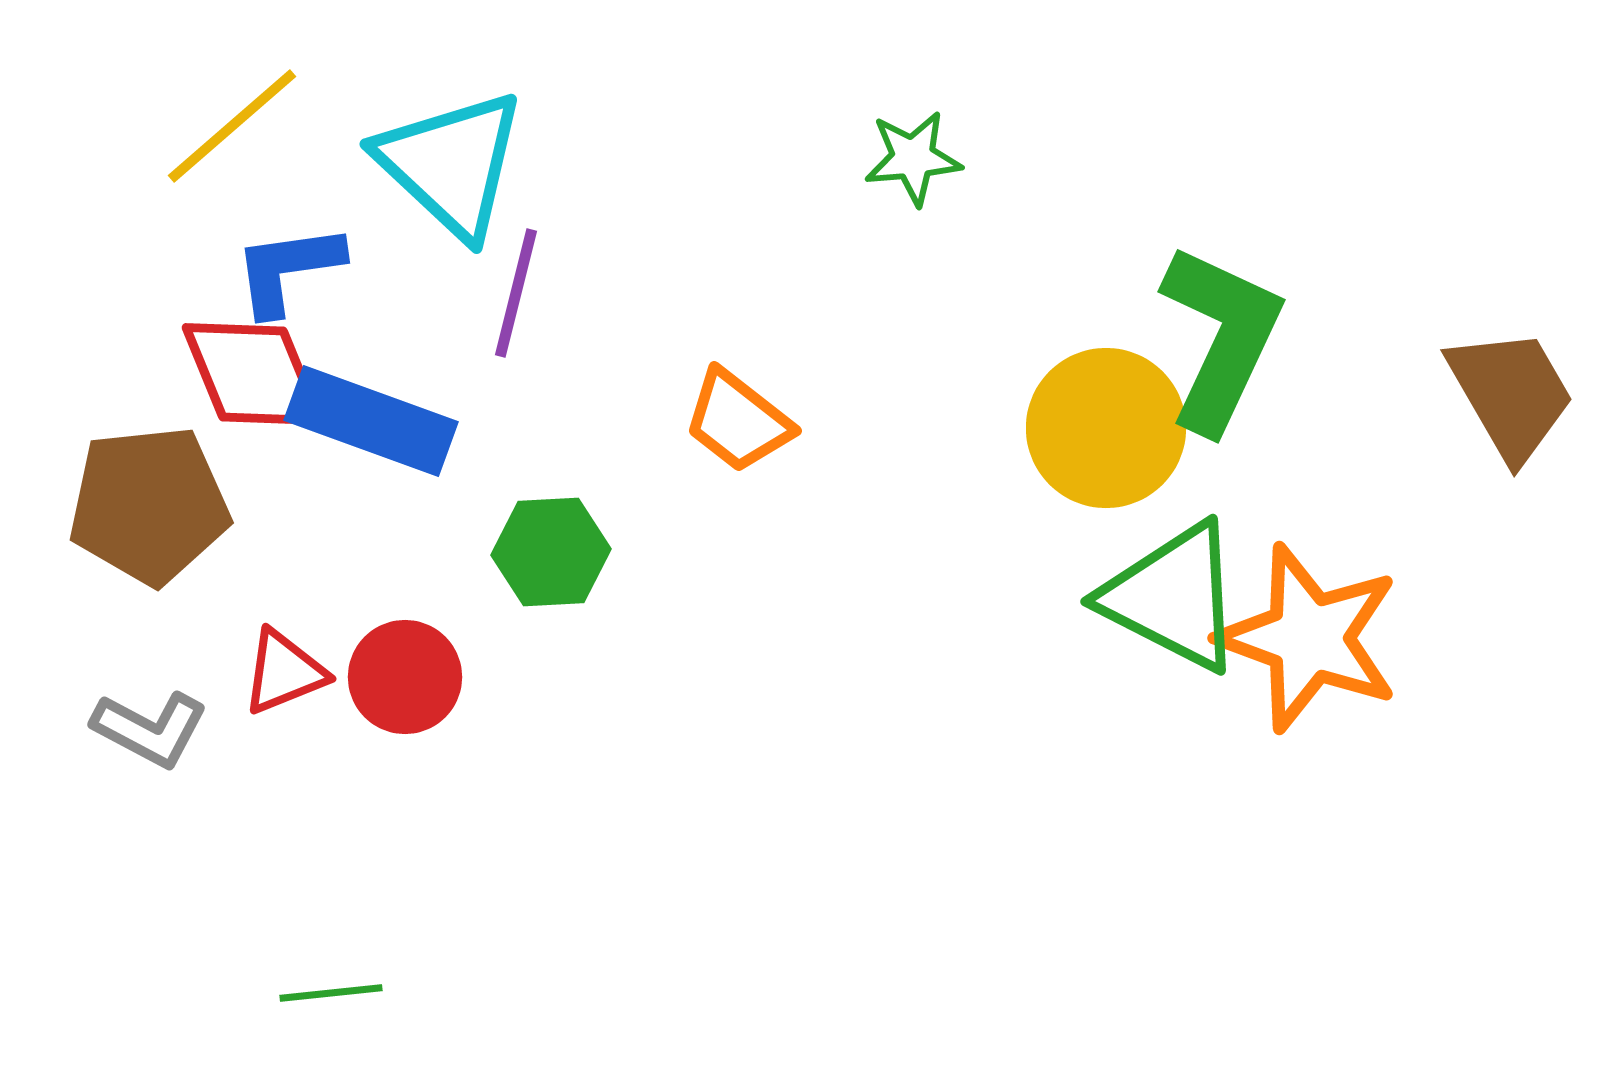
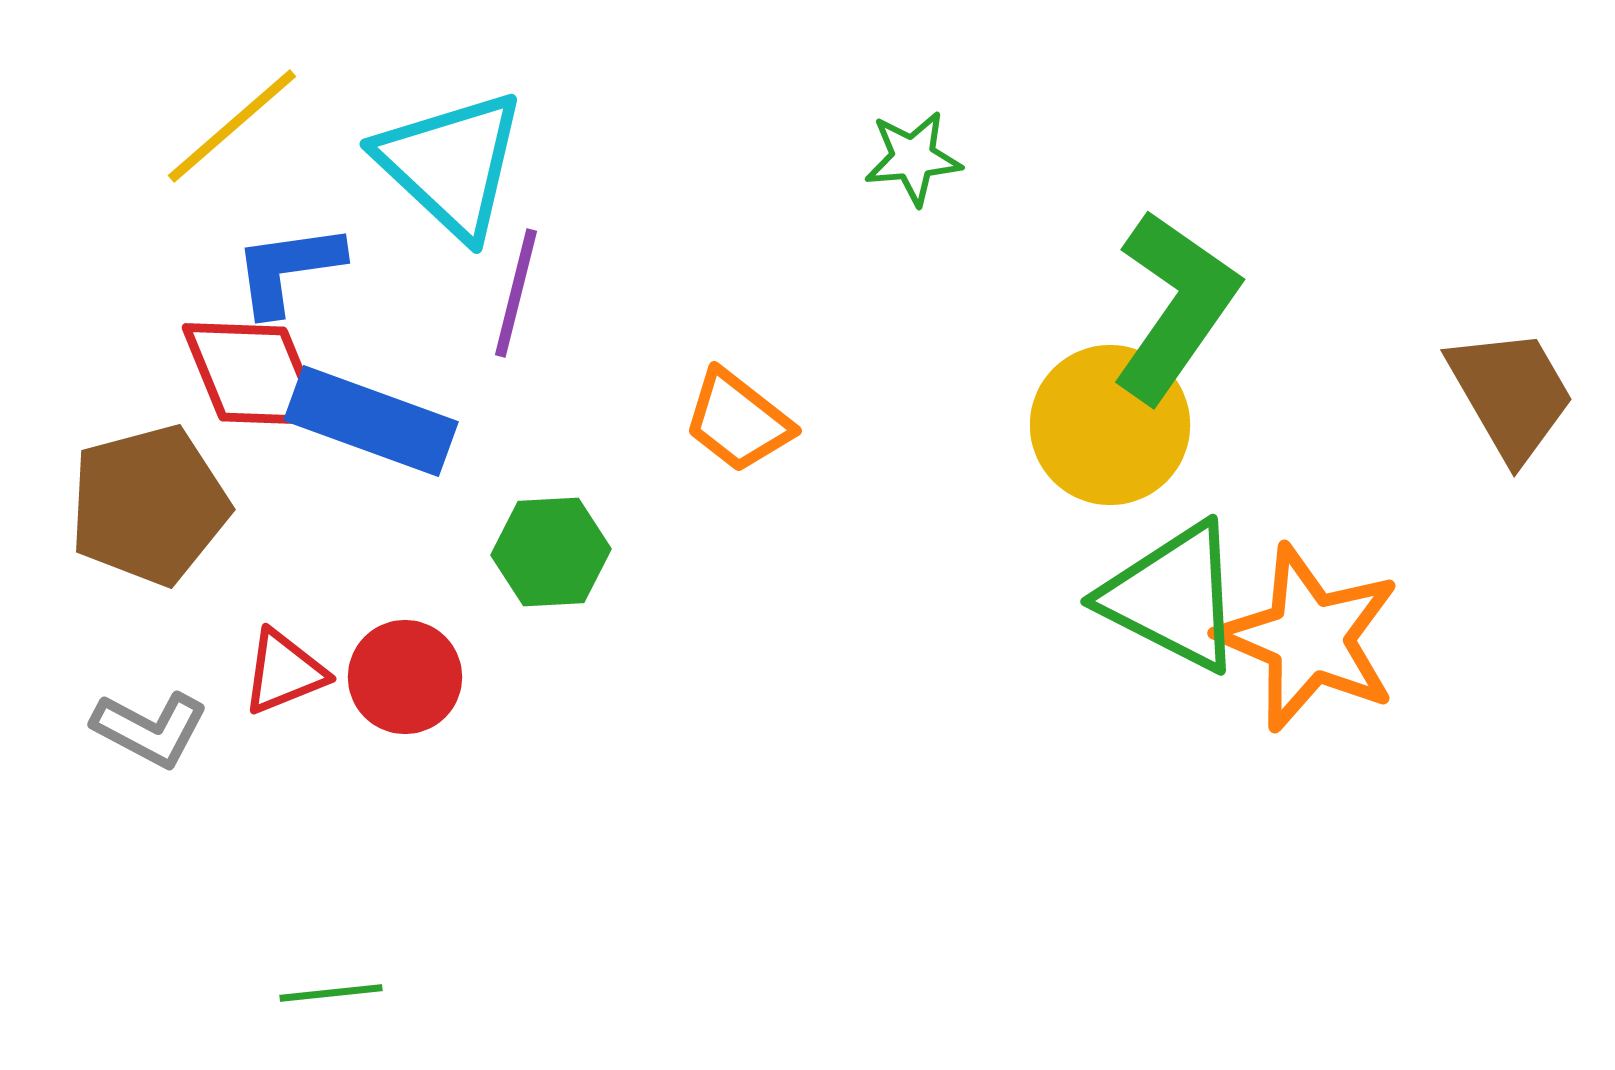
green L-shape: moved 46 px left, 32 px up; rotated 10 degrees clockwise
yellow circle: moved 4 px right, 3 px up
brown pentagon: rotated 9 degrees counterclockwise
orange star: rotated 3 degrees clockwise
